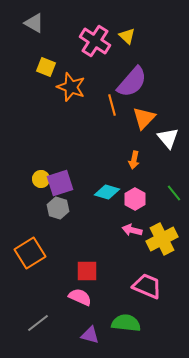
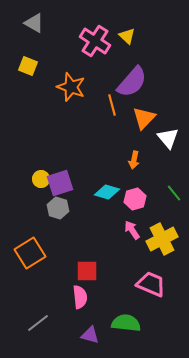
yellow square: moved 18 px left, 1 px up
pink hexagon: rotated 15 degrees clockwise
pink arrow: rotated 42 degrees clockwise
pink trapezoid: moved 4 px right, 2 px up
pink semicircle: rotated 60 degrees clockwise
